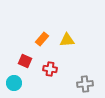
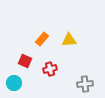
yellow triangle: moved 2 px right
red cross: rotated 24 degrees counterclockwise
